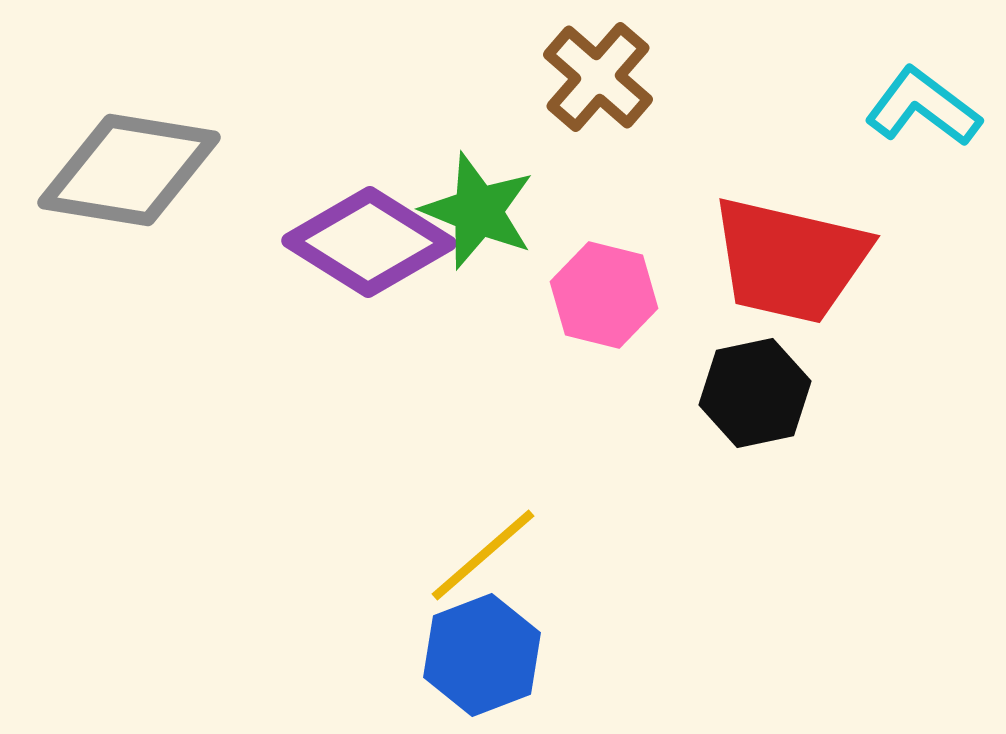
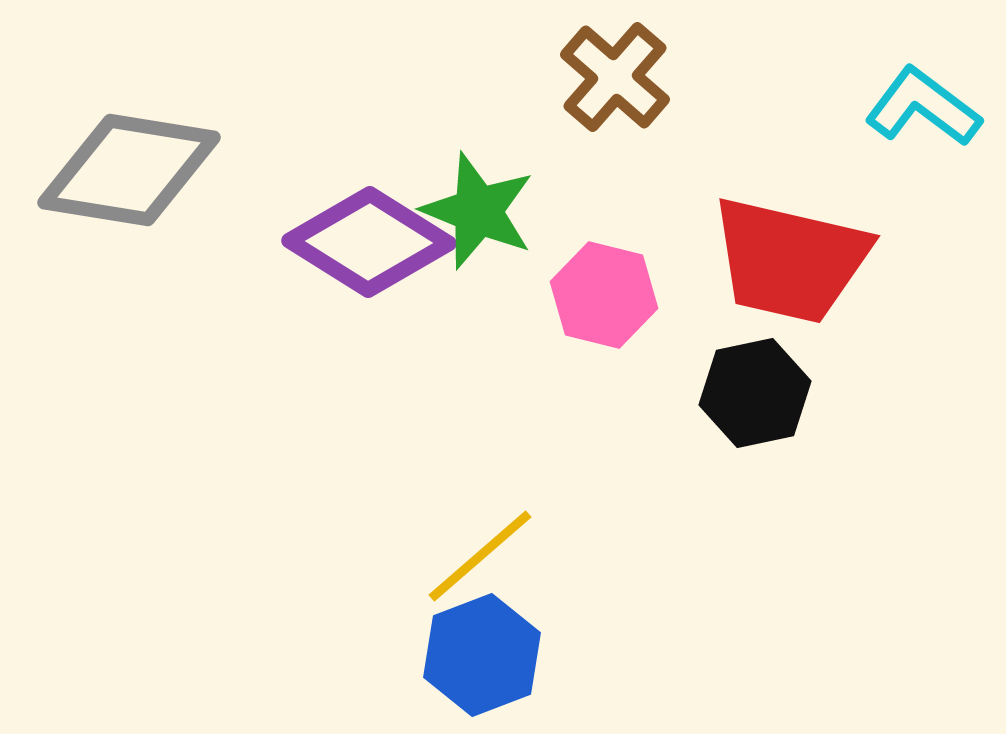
brown cross: moved 17 px right
yellow line: moved 3 px left, 1 px down
